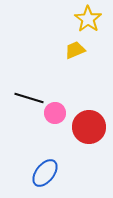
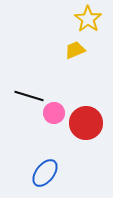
black line: moved 2 px up
pink circle: moved 1 px left
red circle: moved 3 px left, 4 px up
